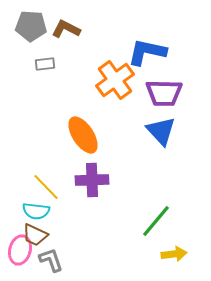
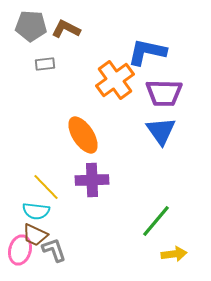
blue triangle: rotated 8 degrees clockwise
gray L-shape: moved 3 px right, 10 px up
